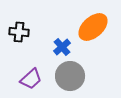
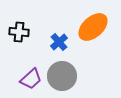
blue cross: moved 3 px left, 5 px up
gray circle: moved 8 px left
